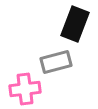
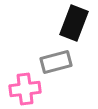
black rectangle: moved 1 px left, 1 px up
